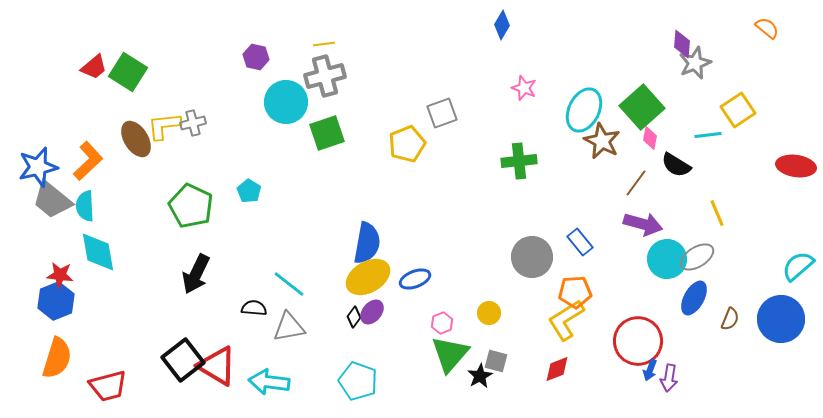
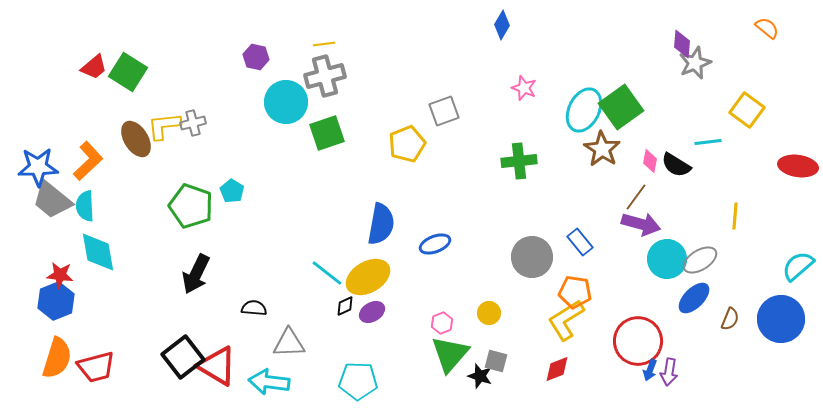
green square at (642, 107): moved 21 px left; rotated 6 degrees clockwise
yellow square at (738, 110): moved 9 px right; rotated 20 degrees counterclockwise
gray square at (442, 113): moved 2 px right, 2 px up
cyan line at (708, 135): moved 7 px down
pink diamond at (650, 138): moved 23 px down
brown star at (602, 141): moved 8 px down; rotated 6 degrees clockwise
red ellipse at (796, 166): moved 2 px right
blue star at (38, 167): rotated 12 degrees clockwise
brown line at (636, 183): moved 14 px down
cyan pentagon at (249, 191): moved 17 px left
green pentagon at (191, 206): rotated 6 degrees counterclockwise
yellow line at (717, 213): moved 18 px right, 3 px down; rotated 28 degrees clockwise
purple arrow at (643, 224): moved 2 px left
blue semicircle at (367, 243): moved 14 px right, 19 px up
gray ellipse at (697, 257): moved 3 px right, 3 px down
blue ellipse at (415, 279): moved 20 px right, 35 px up
cyan line at (289, 284): moved 38 px right, 11 px up
orange pentagon at (575, 292): rotated 12 degrees clockwise
blue ellipse at (694, 298): rotated 16 degrees clockwise
purple ellipse at (372, 312): rotated 20 degrees clockwise
black diamond at (354, 317): moved 9 px left, 11 px up; rotated 30 degrees clockwise
gray triangle at (289, 327): moved 16 px down; rotated 8 degrees clockwise
black square at (183, 360): moved 3 px up
black star at (480, 376): rotated 25 degrees counterclockwise
purple arrow at (669, 378): moved 6 px up
cyan pentagon at (358, 381): rotated 18 degrees counterclockwise
red trapezoid at (108, 386): moved 12 px left, 19 px up
